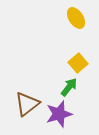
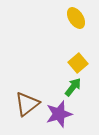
green arrow: moved 4 px right
